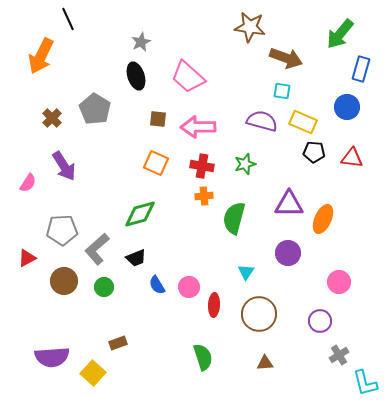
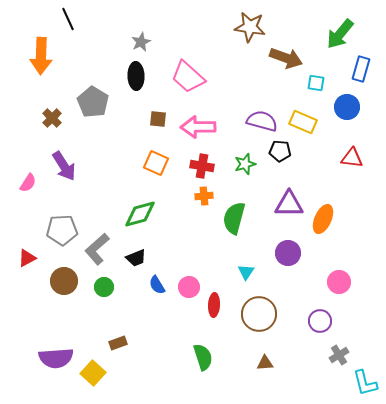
orange arrow at (41, 56): rotated 24 degrees counterclockwise
black ellipse at (136, 76): rotated 16 degrees clockwise
cyan square at (282, 91): moved 34 px right, 8 px up
gray pentagon at (95, 109): moved 2 px left, 7 px up
black pentagon at (314, 152): moved 34 px left, 1 px up
purple semicircle at (52, 357): moved 4 px right, 1 px down
